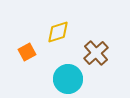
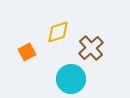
brown cross: moved 5 px left, 5 px up
cyan circle: moved 3 px right
